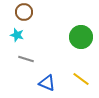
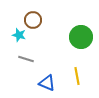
brown circle: moved 9 px right, 8 px down
cyan star: moved 2 px right
yellow line: moved 4 px left, 3 px up; rotated 42 degrees clockwise
